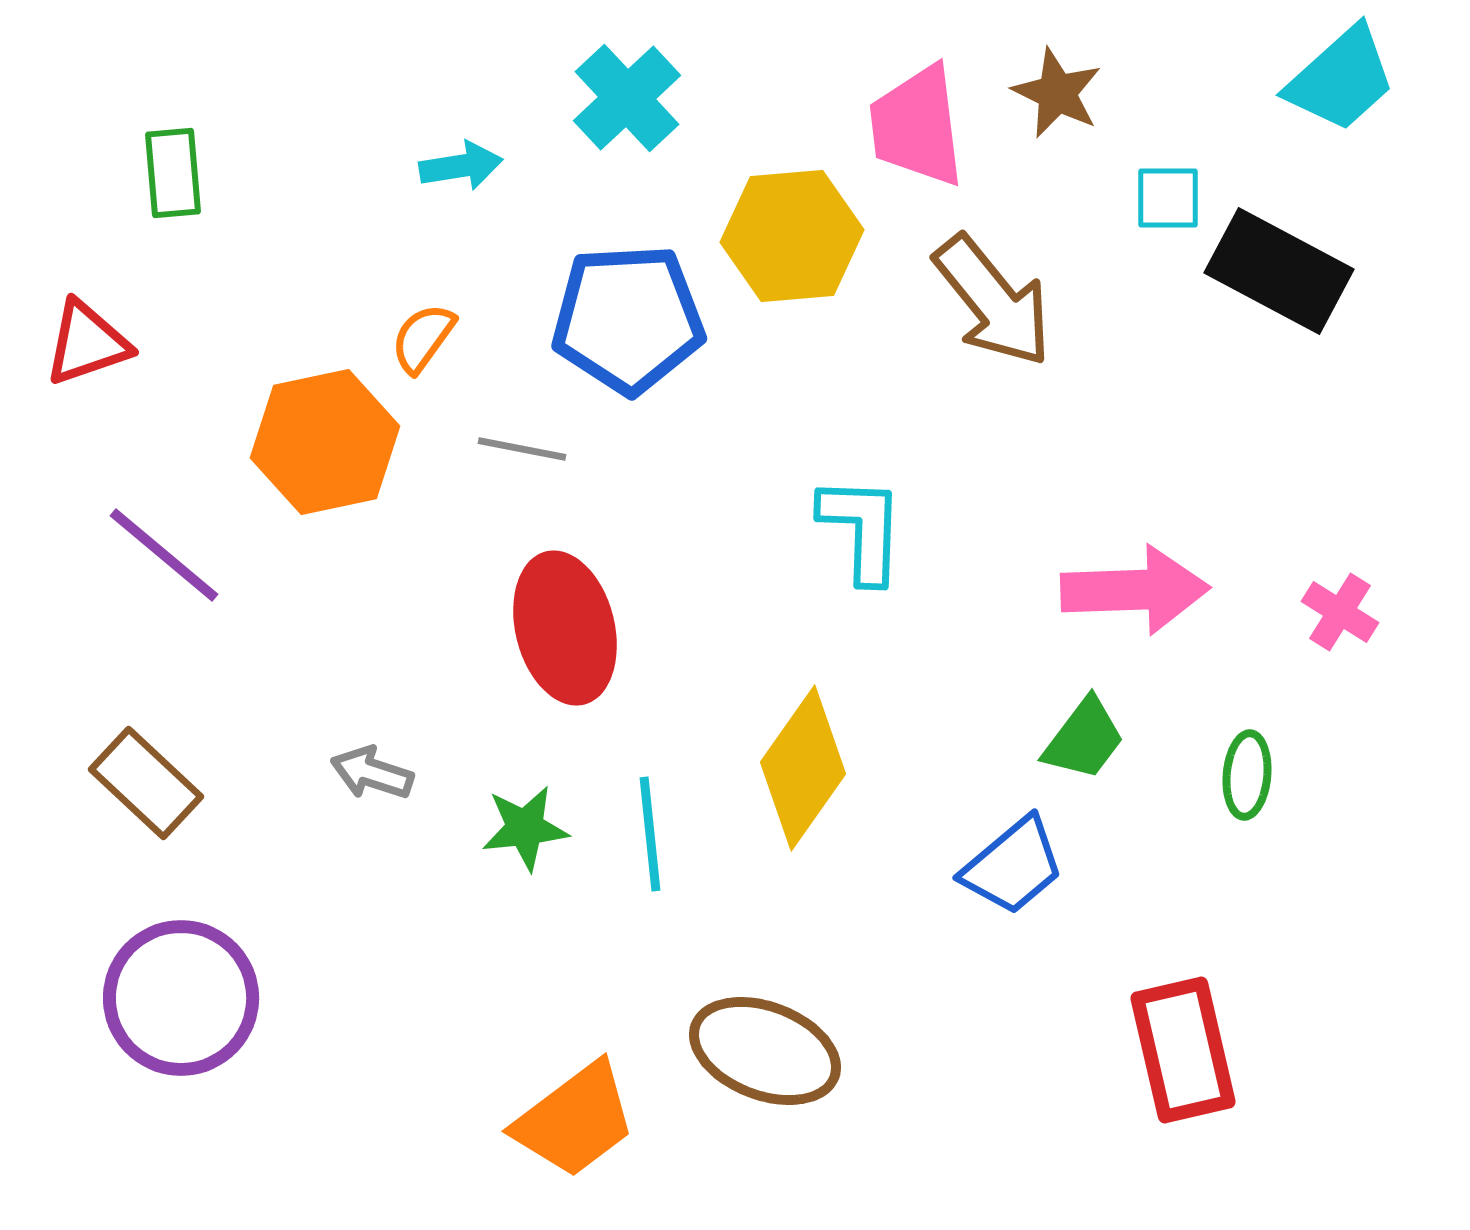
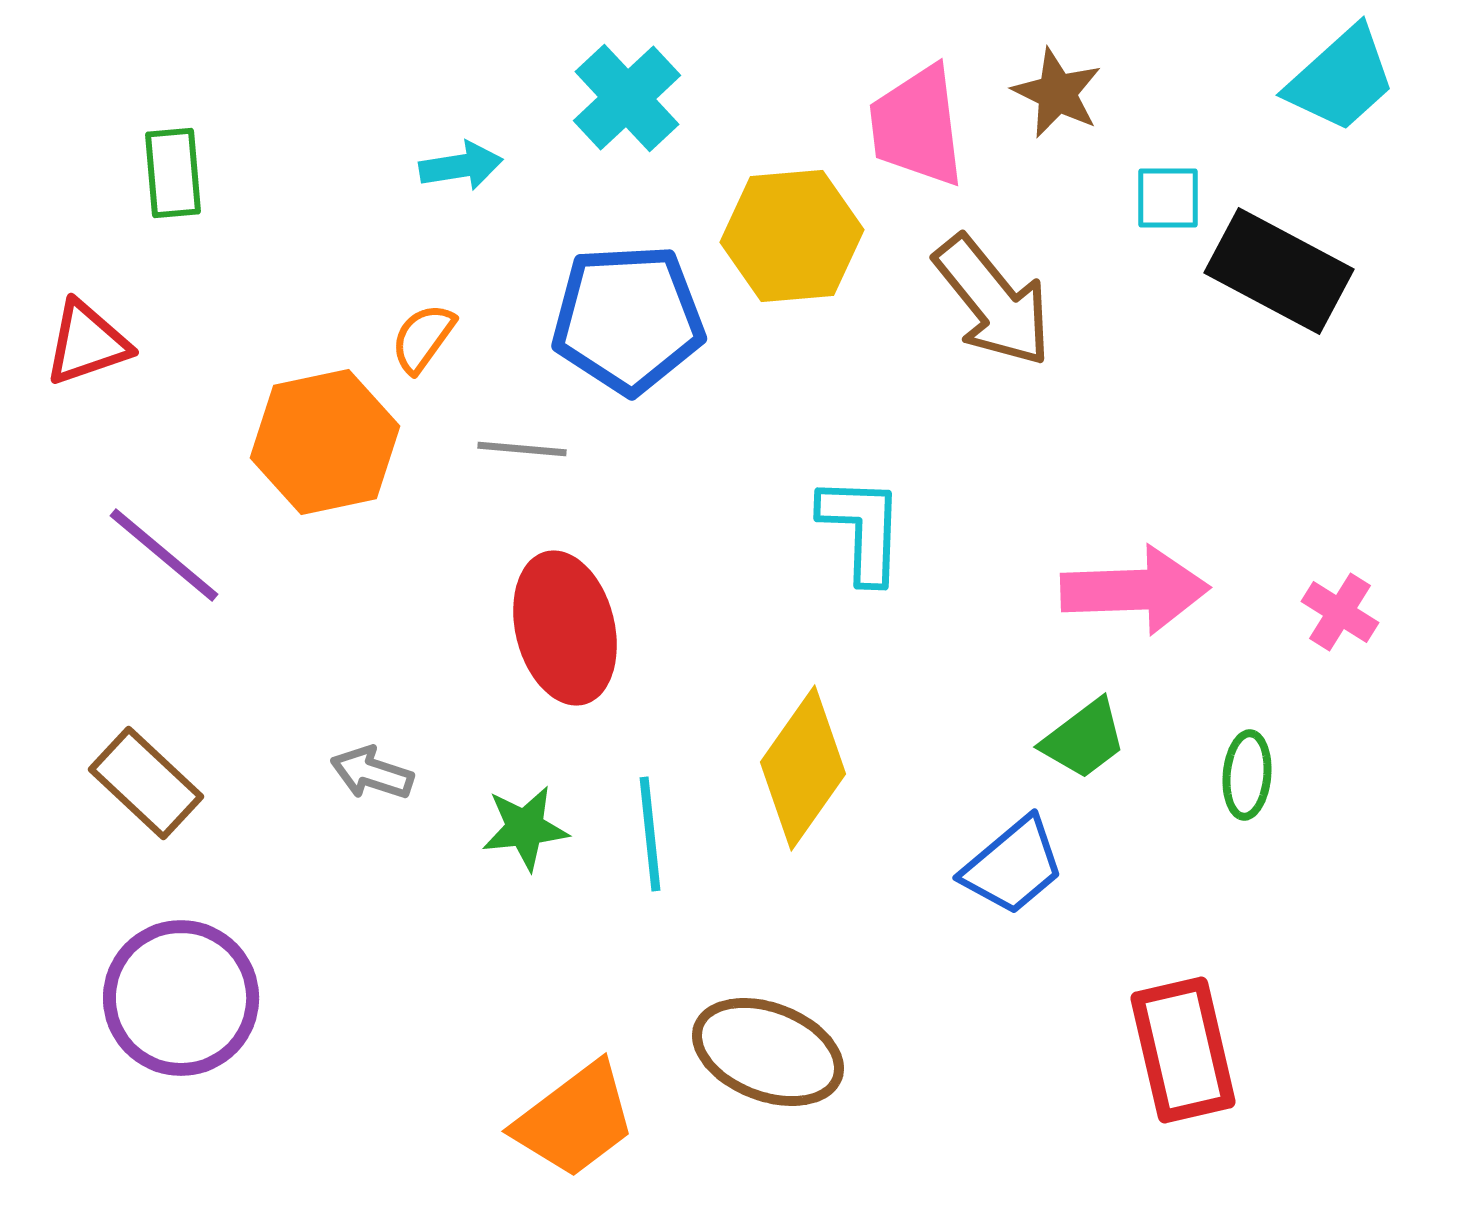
gray line: rotated 6 degrees counterclockwise
green trapezoid: rotated 16 degrees clockwise
brown ellipse: moved 3 px right, 1 px down
